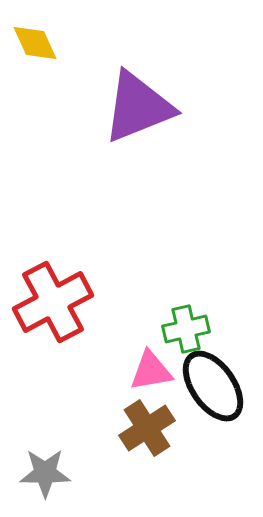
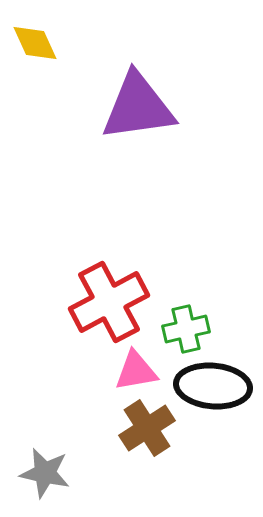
purple triangle: rotated 14 degrees clockwise
red cross: moved 56 px right
pink triangle: moved 15 px left
black ellipse: rotated 50 degrees counterclockwise
gray star: rotated 12 degrees clockwise
